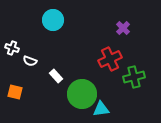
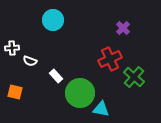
white cross: rotated 24 degrees counterclockwise
green cross: rotated 35 degrees counterclockwise
green circle: moved 2 px left, 1 px up
cyan triangle: rotated 18 degrees clockwise
